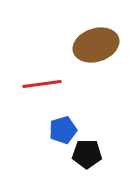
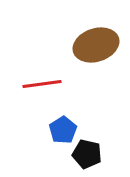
blue pentagon: rotated 16 degrees counterclockwise
black pentagon: rotated 12 degrees clockwise
